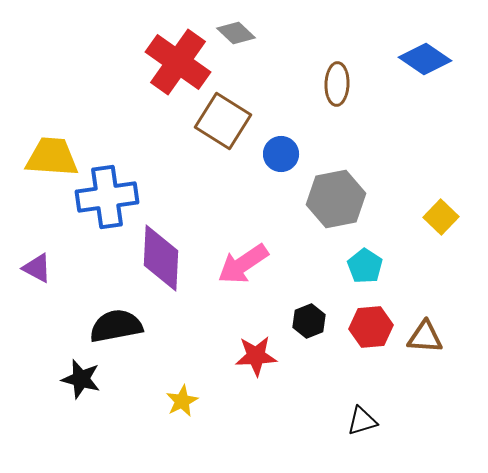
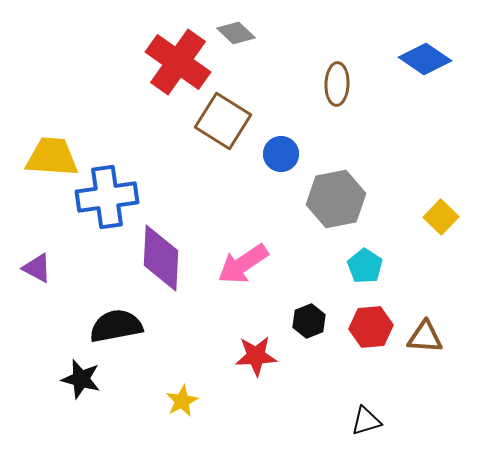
black triangle: moved 4 px right
